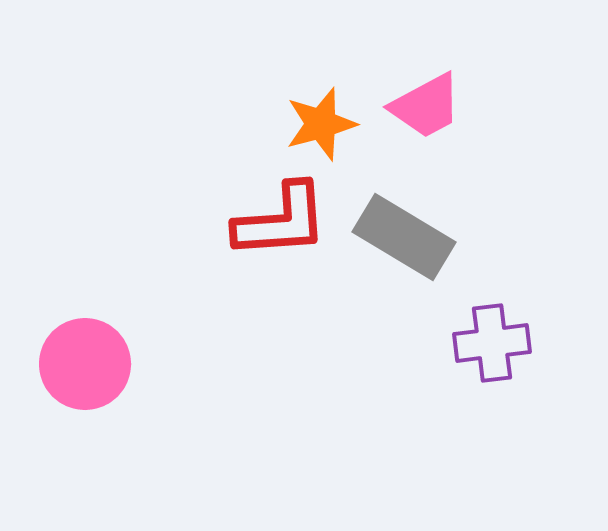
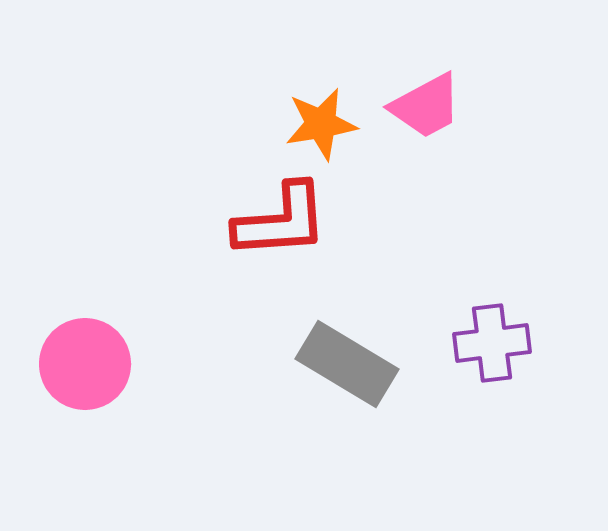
orange star: rotated 6 degrees clockwise
gray rectangle: moved 57 px left, 127 px down
